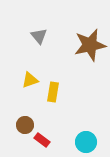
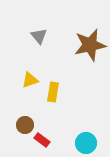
cyan circle: moved 1 px down
